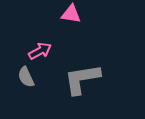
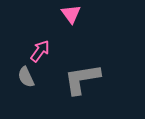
pink triangle: rotated 45 degrees clockwise
pink arrow: rotated 25 degrees counterclockwise
